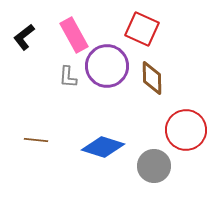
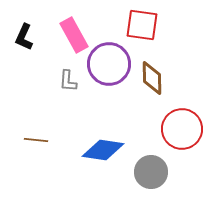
red square: moved 4 px up; rotated 16 degrees counterclockwise
black L-shape: rotated 28 degrees counterclockwise
purple circle: moved 2 px right, 2 px up
gray L-shape: moved 4 px down
red circle: moved 4 px left, 1 px up
blue diamond: moved 3 px down; rotated 9 degrees counterclockwise
gray circle: moved 3 px left, 6 px down
